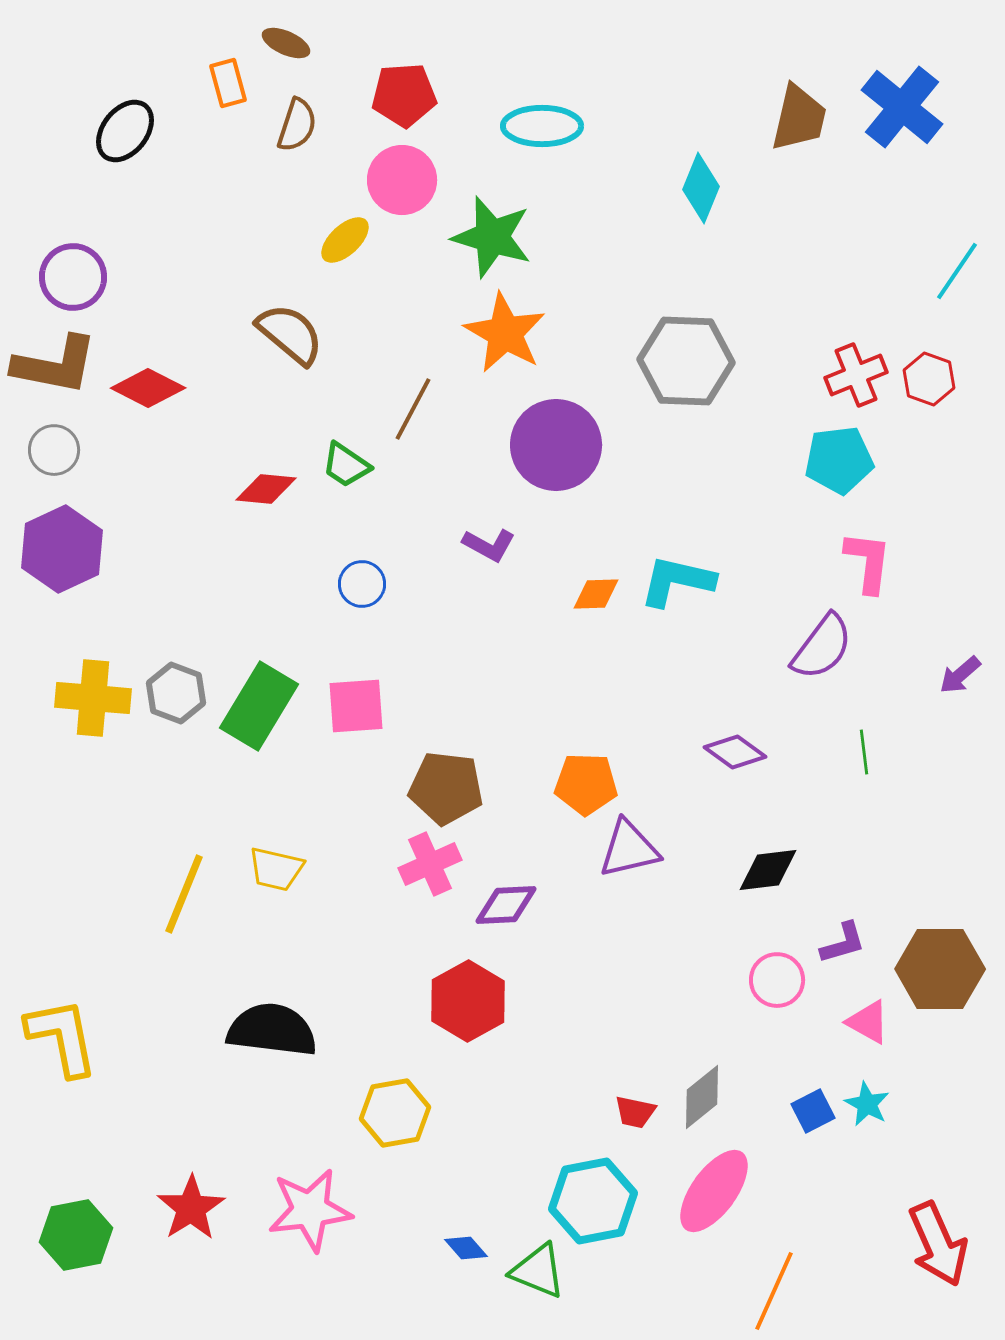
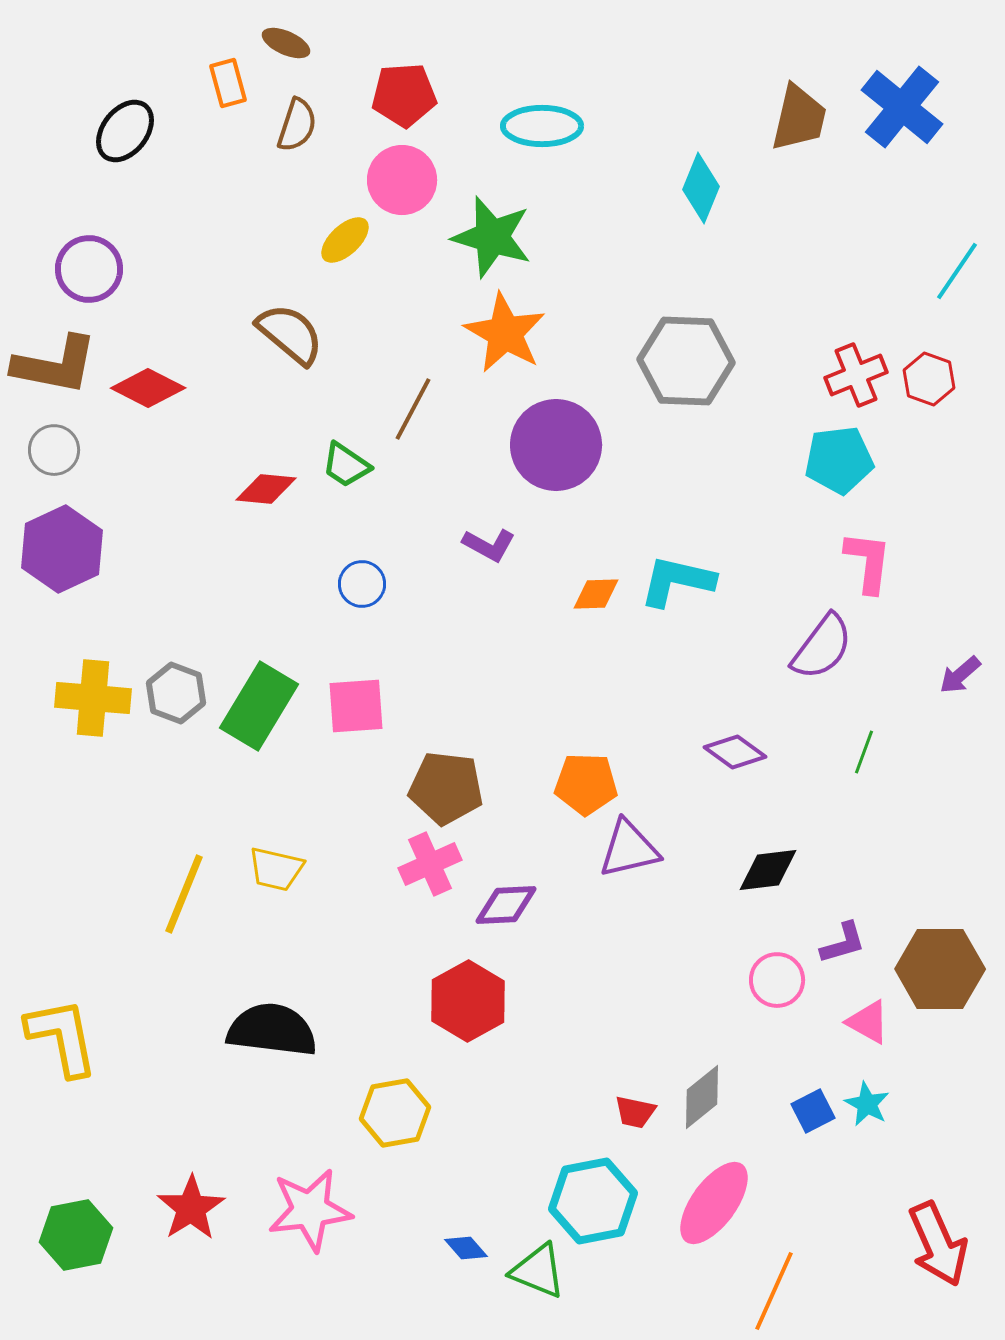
purple circle at (73, 277): moved 16 px right, 8 px up
green line at (864, 752): rotated 27 degrees clockwise
pink ellipse at (714, 1191): moved 12 px down
